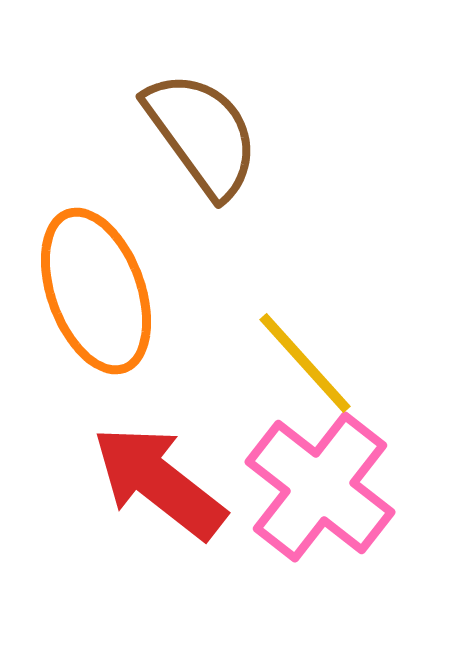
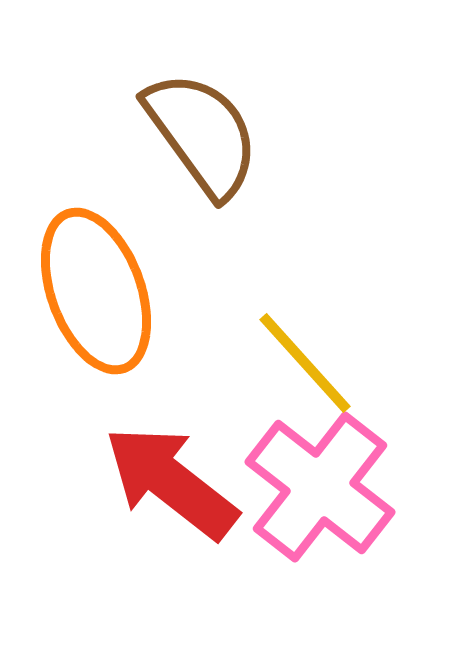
red arrow: moved 12 px right
